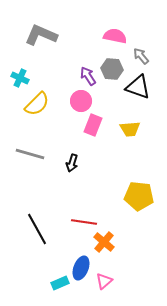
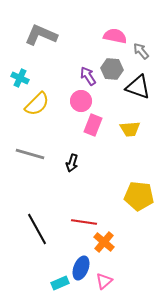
gray arrow: moved 5 px up
